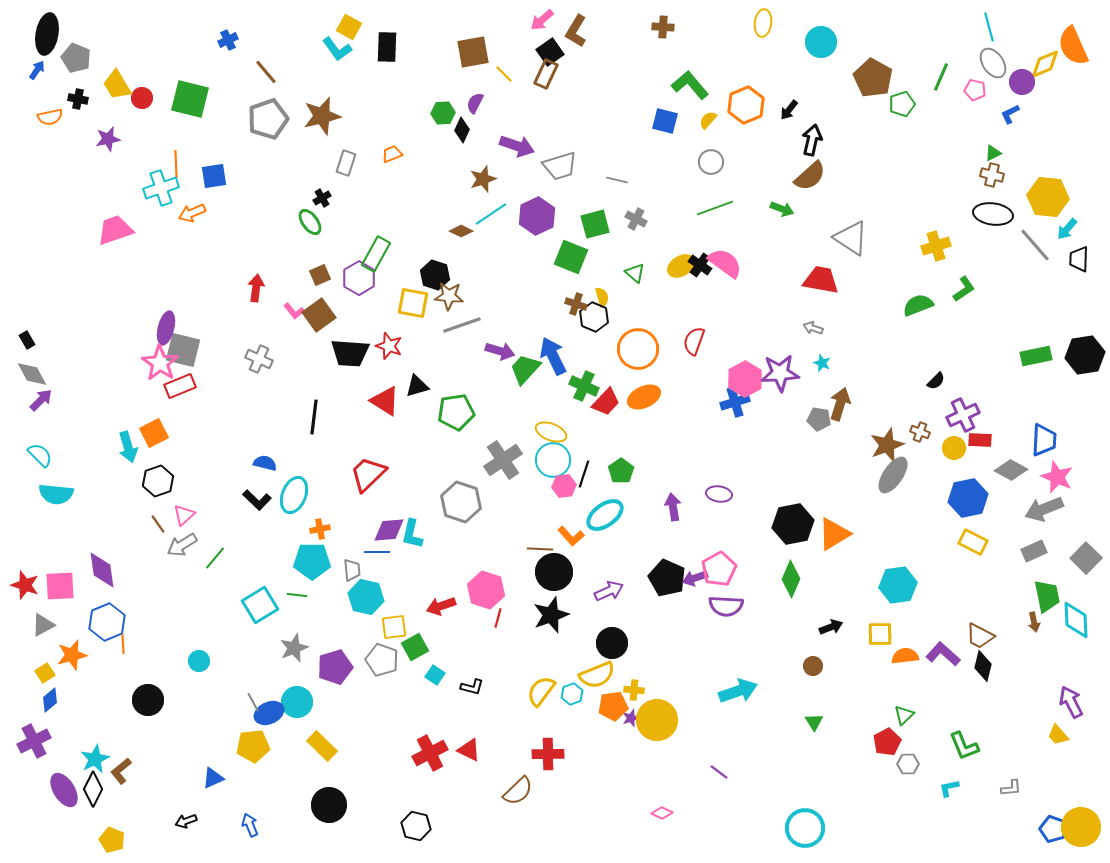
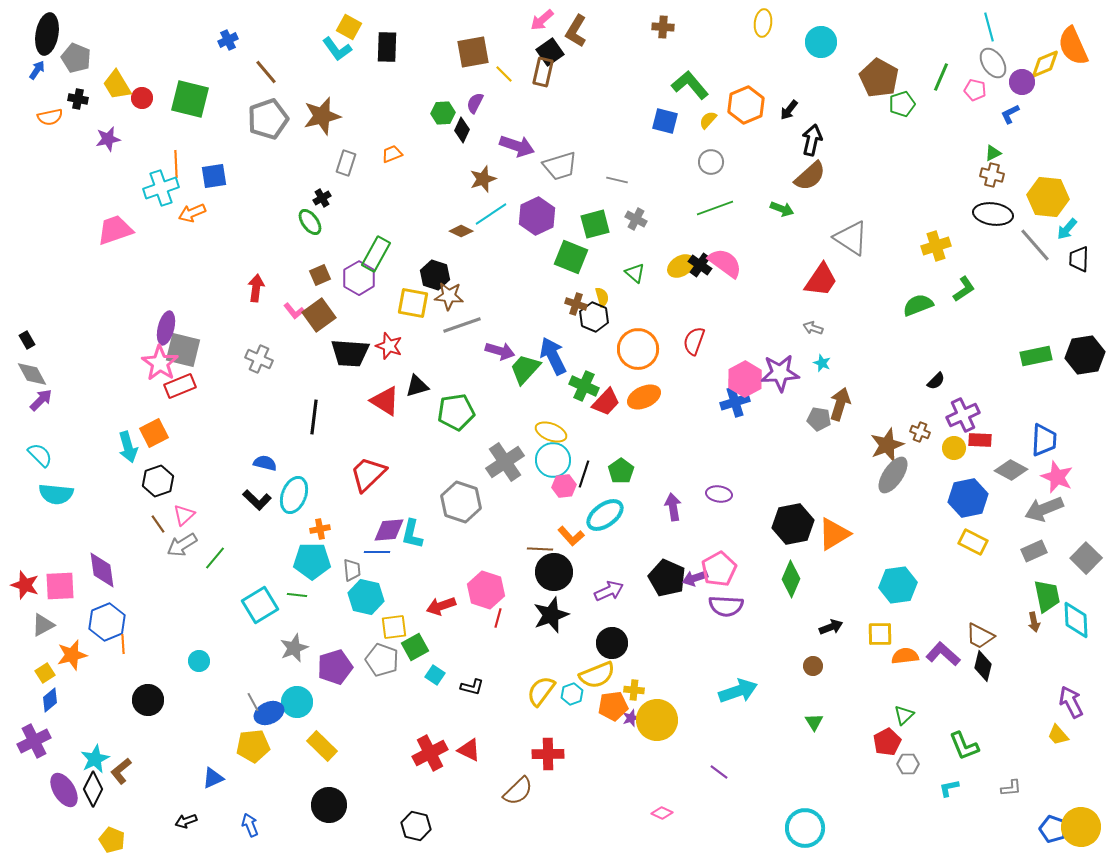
brown rectangle at (546, 74): moved 3 px left, 2 px up; rotated 12 degrees counterclockwise
brown pentagon at (873, 78): moved 6 px right
red trapezoid at (821, 280): rotated 114 degrees clockwise
gray cross at (503, 460): moved 2 px right, 2 px down
